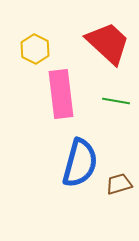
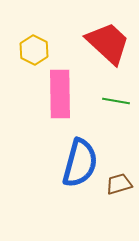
yellow hexagon: moved 1 px left, 1 px down
pink rectangle: moved 1 px left; rotated 6 degrees clockwise
